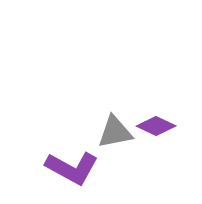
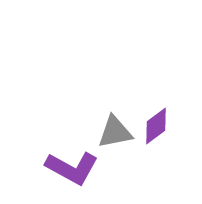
purple diamond: rotated 63 degrees counterclockwise
